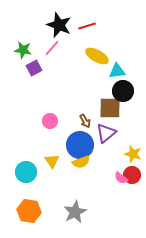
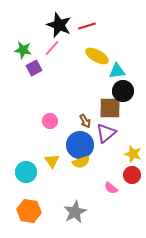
pink semicircle: moved 10 px left, 10 px down
